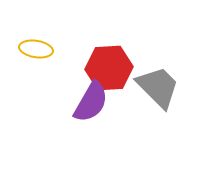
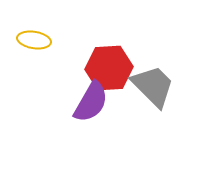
yellow ellipse: moved 2 px left, 9 px up
gray trapezoid: moved 5 px left, 1 px up
